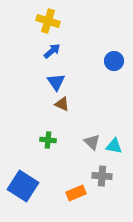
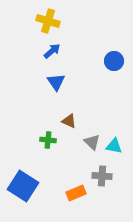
brown triangle: moved 7 px right, 17 px down
